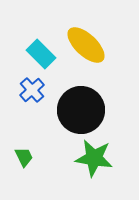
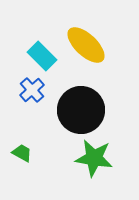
cyan rectangle: moved 1 px right, 2 px down
green trapezoid: moved 2 px left, 4 px up; rotated 35 degrees counterclockwise
